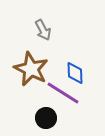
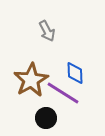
gray arrow: moved 4 px right, 1 px down
brown star: moved 11 px down; rotated 16 degrees clockwise
